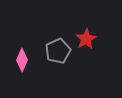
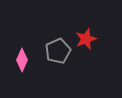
red star: rotated 10 degrees clockwise
